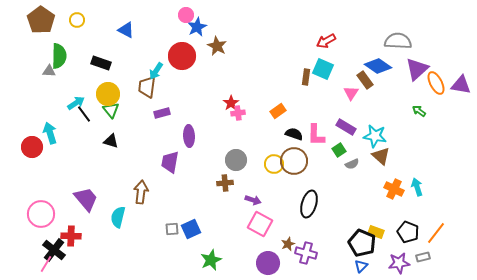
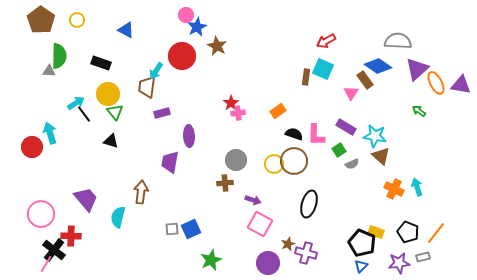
green triangle at (111, 110): moved 4 px right, 2 px down
